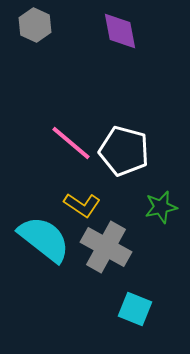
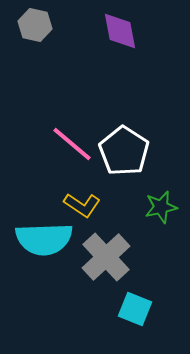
gray hexagon: rotated 12 degrees counterclockwise
pink line: moved 1 px right, 1 px down
white pentagon: rotated 18 degrees clockwise
cyan semicircle: rotated 140 degrees clockwise
gray cross: moved 10 px down; rotated 18 degrees clockwise
